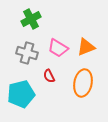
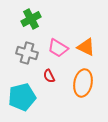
orange triangle: rotated 48 degrees clockwise
cyan pentagon: moved 1 px right, 3 px down
